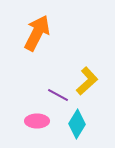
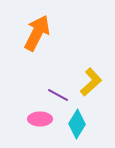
yellow L-shape: moved 4 px right, 1 px down
pink ellipse: moved 3 px right, 2 px up
